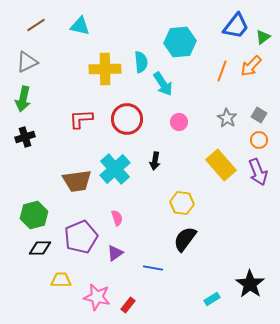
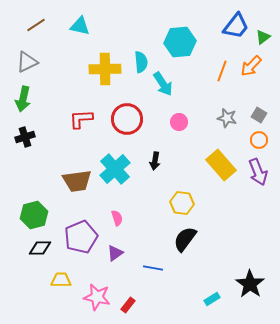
gray star: rotated 18 degrees counterclockwise
